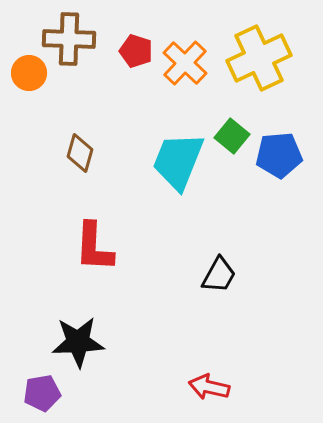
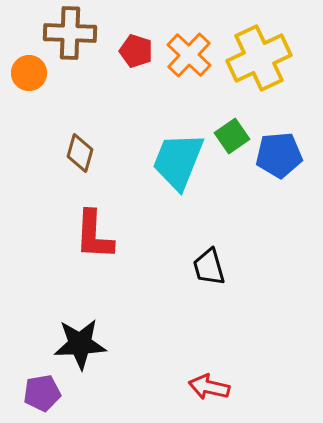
brown cross: moved 1 px right, 6 px up
orange cross: moved 4 px right, 8 px up
green square: rotated 16 degrees clockwise
red L-shape: moved 12 px up
black trapezoid: moved 10 px left, 8 px up; rotated 135 degrees clockwise
black star: moved 2 px right, 2 px down
